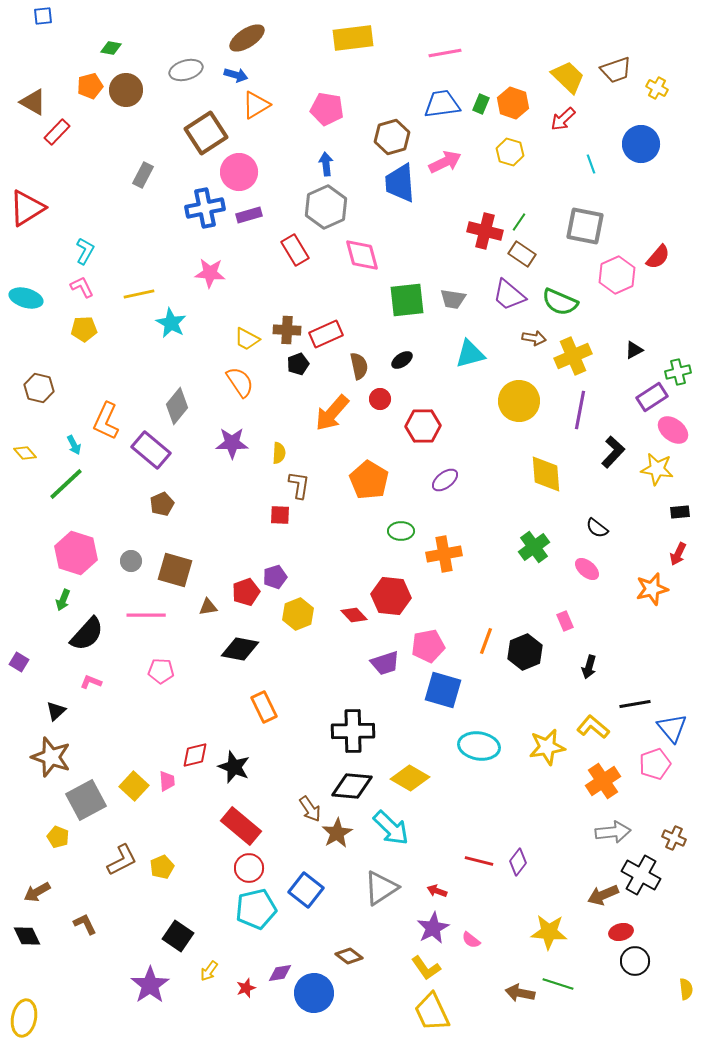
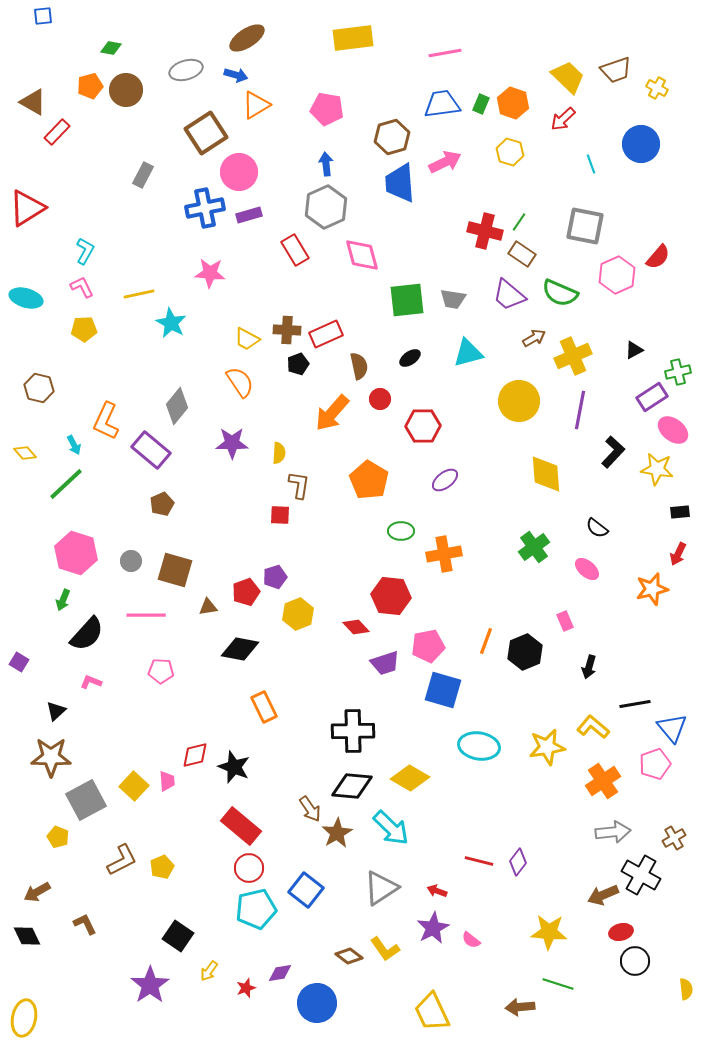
green semicircle at (560, 302): moved 9 px up
brown arrow at (534, 338): rotated 40 degrees counterclockwise
cyan triangle at (470, 354): moved 2 px left, 1 px up
black ellipse at (402, 360): moved 8 px right, 2 px up
red diamond at (354, 615): moved 2 px right, 12 px down
brown star at (51, 757): rotated 18 degrees counterclockwise
brown cross at (674, 838): rotated 35 degrees clockwise
yellow L-shape at (426, 968): moved 41 px left, 19 px up
blue circle at (314, 993): moved 3 px right, 10 px down
brown arrow at (520, 993): moved 14 px down; rotated 16 degrees counterclockwise
